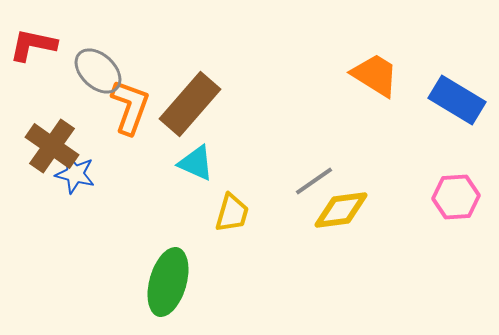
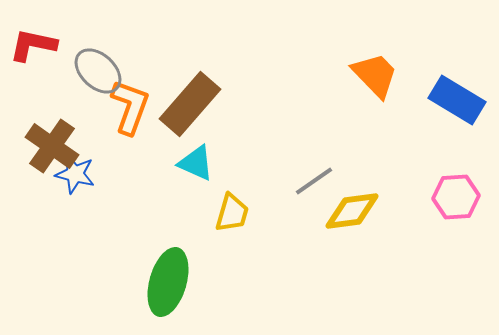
orange trapezoid: rotated 14 degrees clockwise
yellow diamond: moved 11 px right, 1 px down
